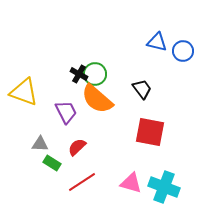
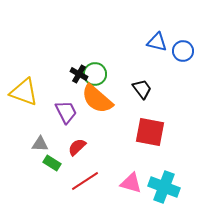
red line: moved 3 px right, 1 px up
